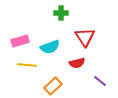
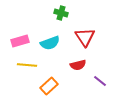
green cross: rotated 16 degrees clockwise
cyan semicircle: moved 4 px up
red semicircle: moved 1 px right, 2 px down
orange rectangle: moved 4 px left
